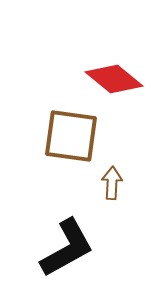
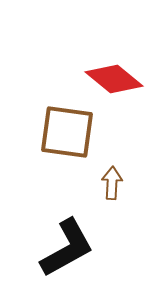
brown square: moved 4 px left, 4 px up
